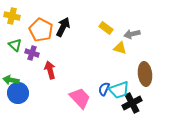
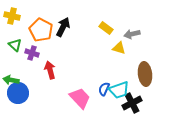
yellow triangle: moved 1 px left
